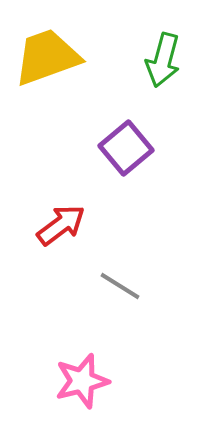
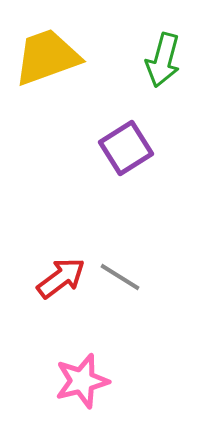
purple square: rotated 8 degrees clockwise
red arrow: moved 53 px down
gray line: moved 9 px up
